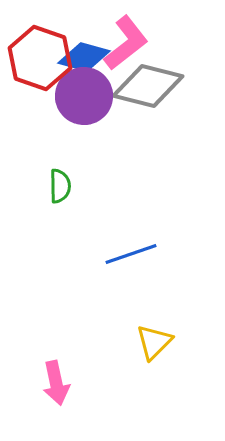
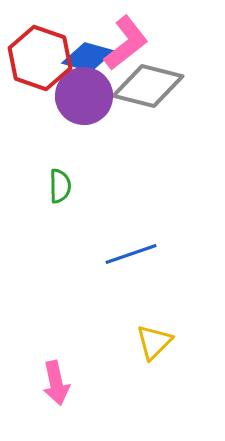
blue diamond: moved 4 px right
